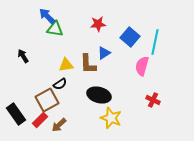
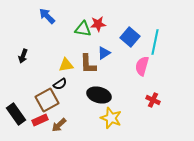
green triangle: moved 28 px right
black arrow: rotated 128 degrees counterclockwise
red rectangle: rotated 21 degrees clockwise
